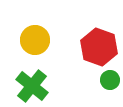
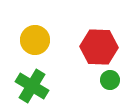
red hexagon: rotated 18 degrees counterclockwise
green cross: rotated 8 degrees counterclockwise
